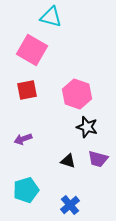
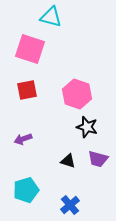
pink square: moved 2 px left, 1 px up; rotated 12 degrees counterclockwise
